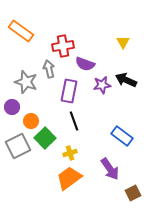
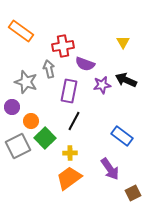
black line: rotated 48 degrees clockwise
yellow cross: rotated 16 degrees clockwise
